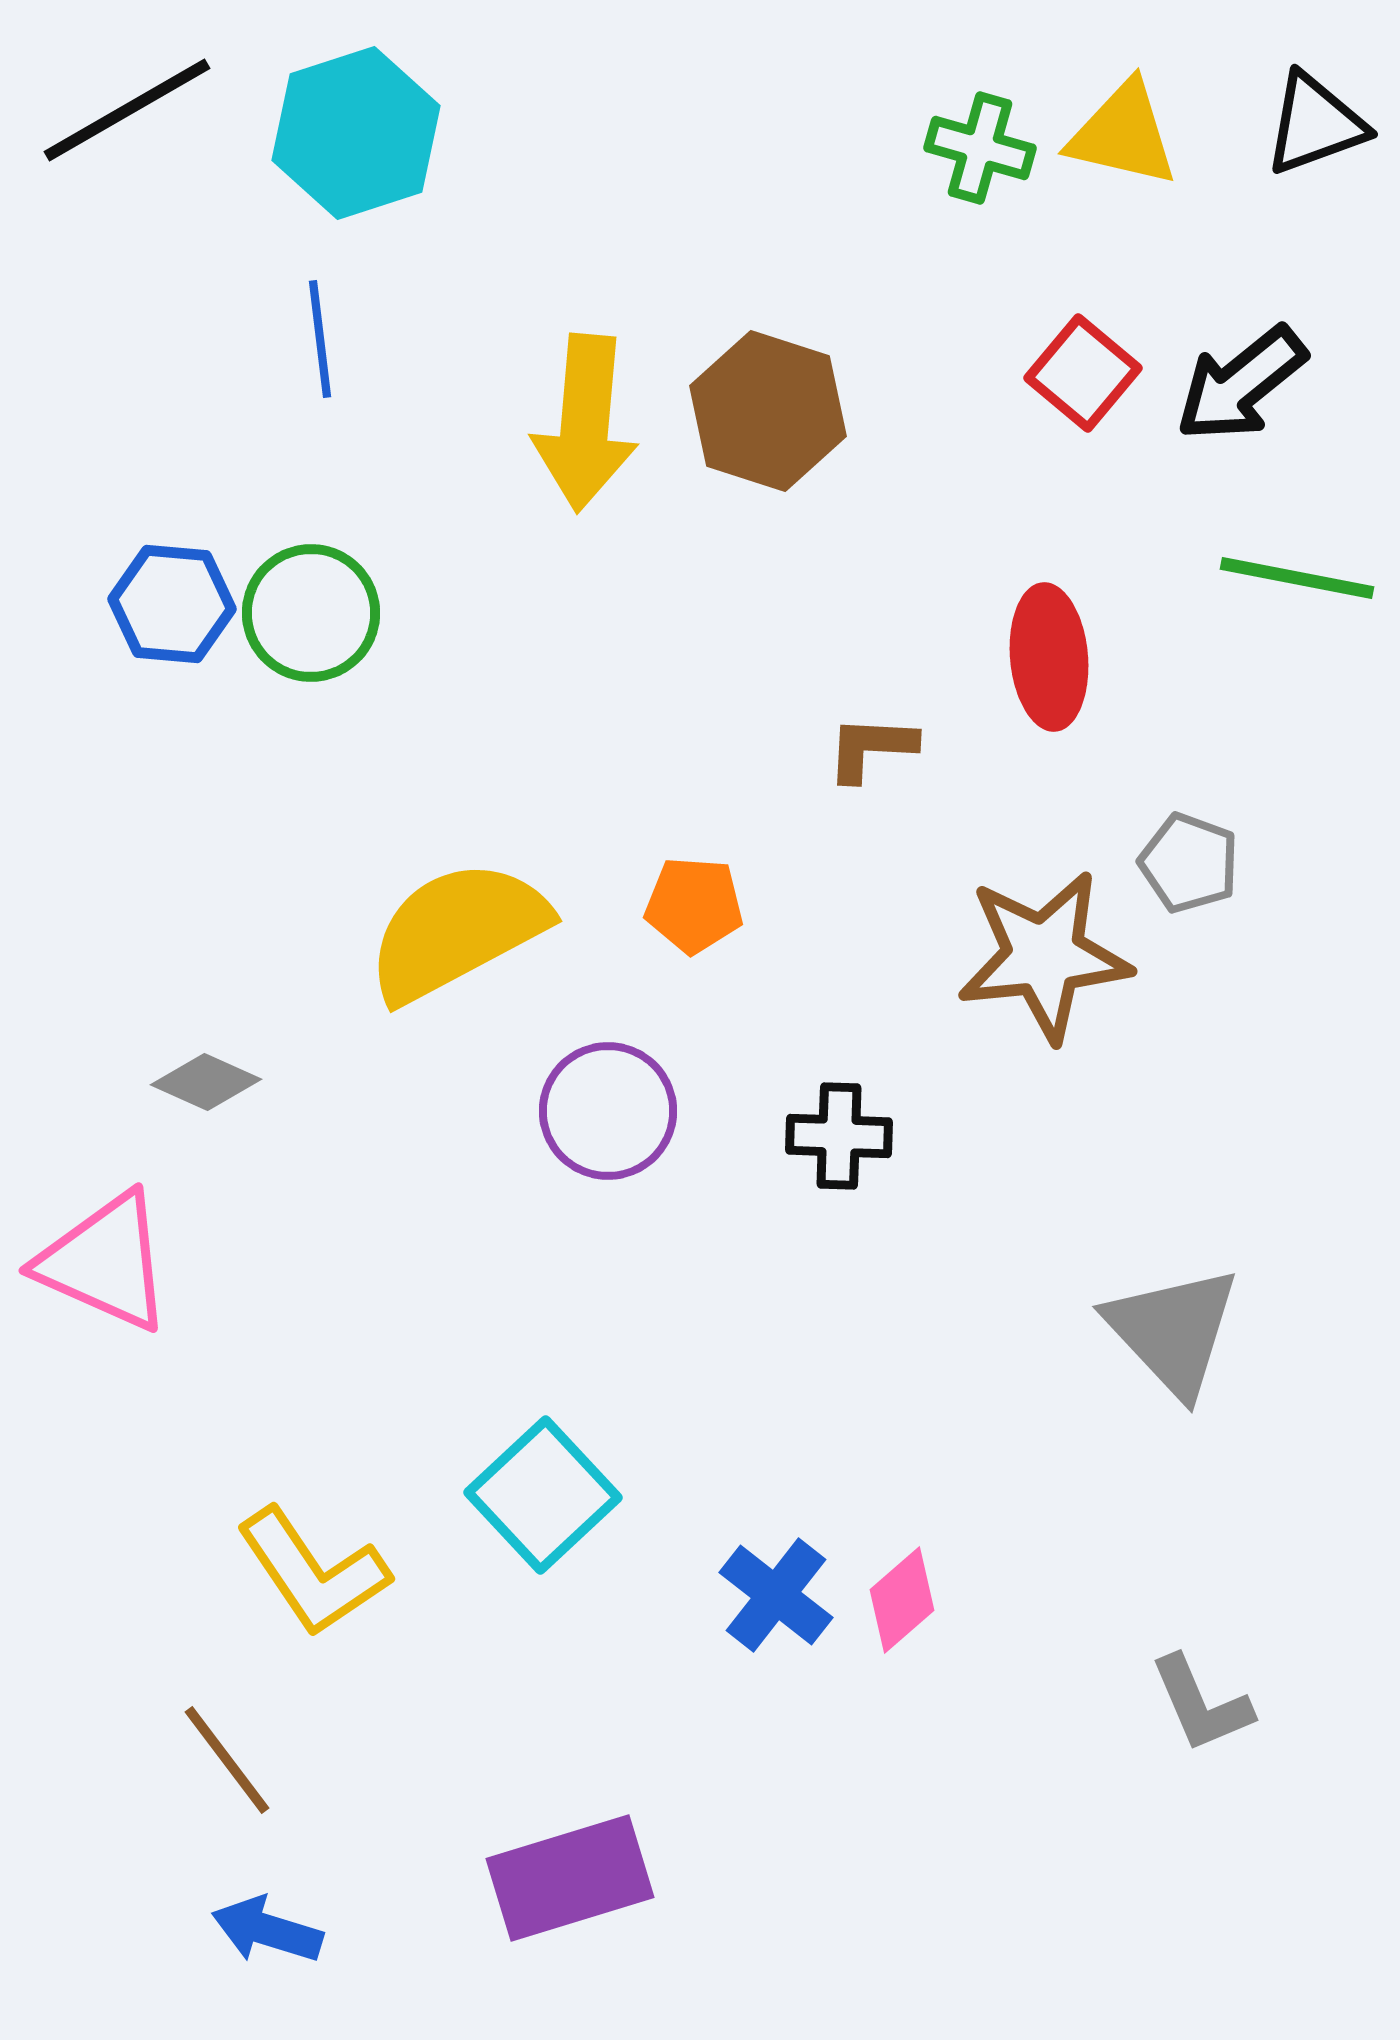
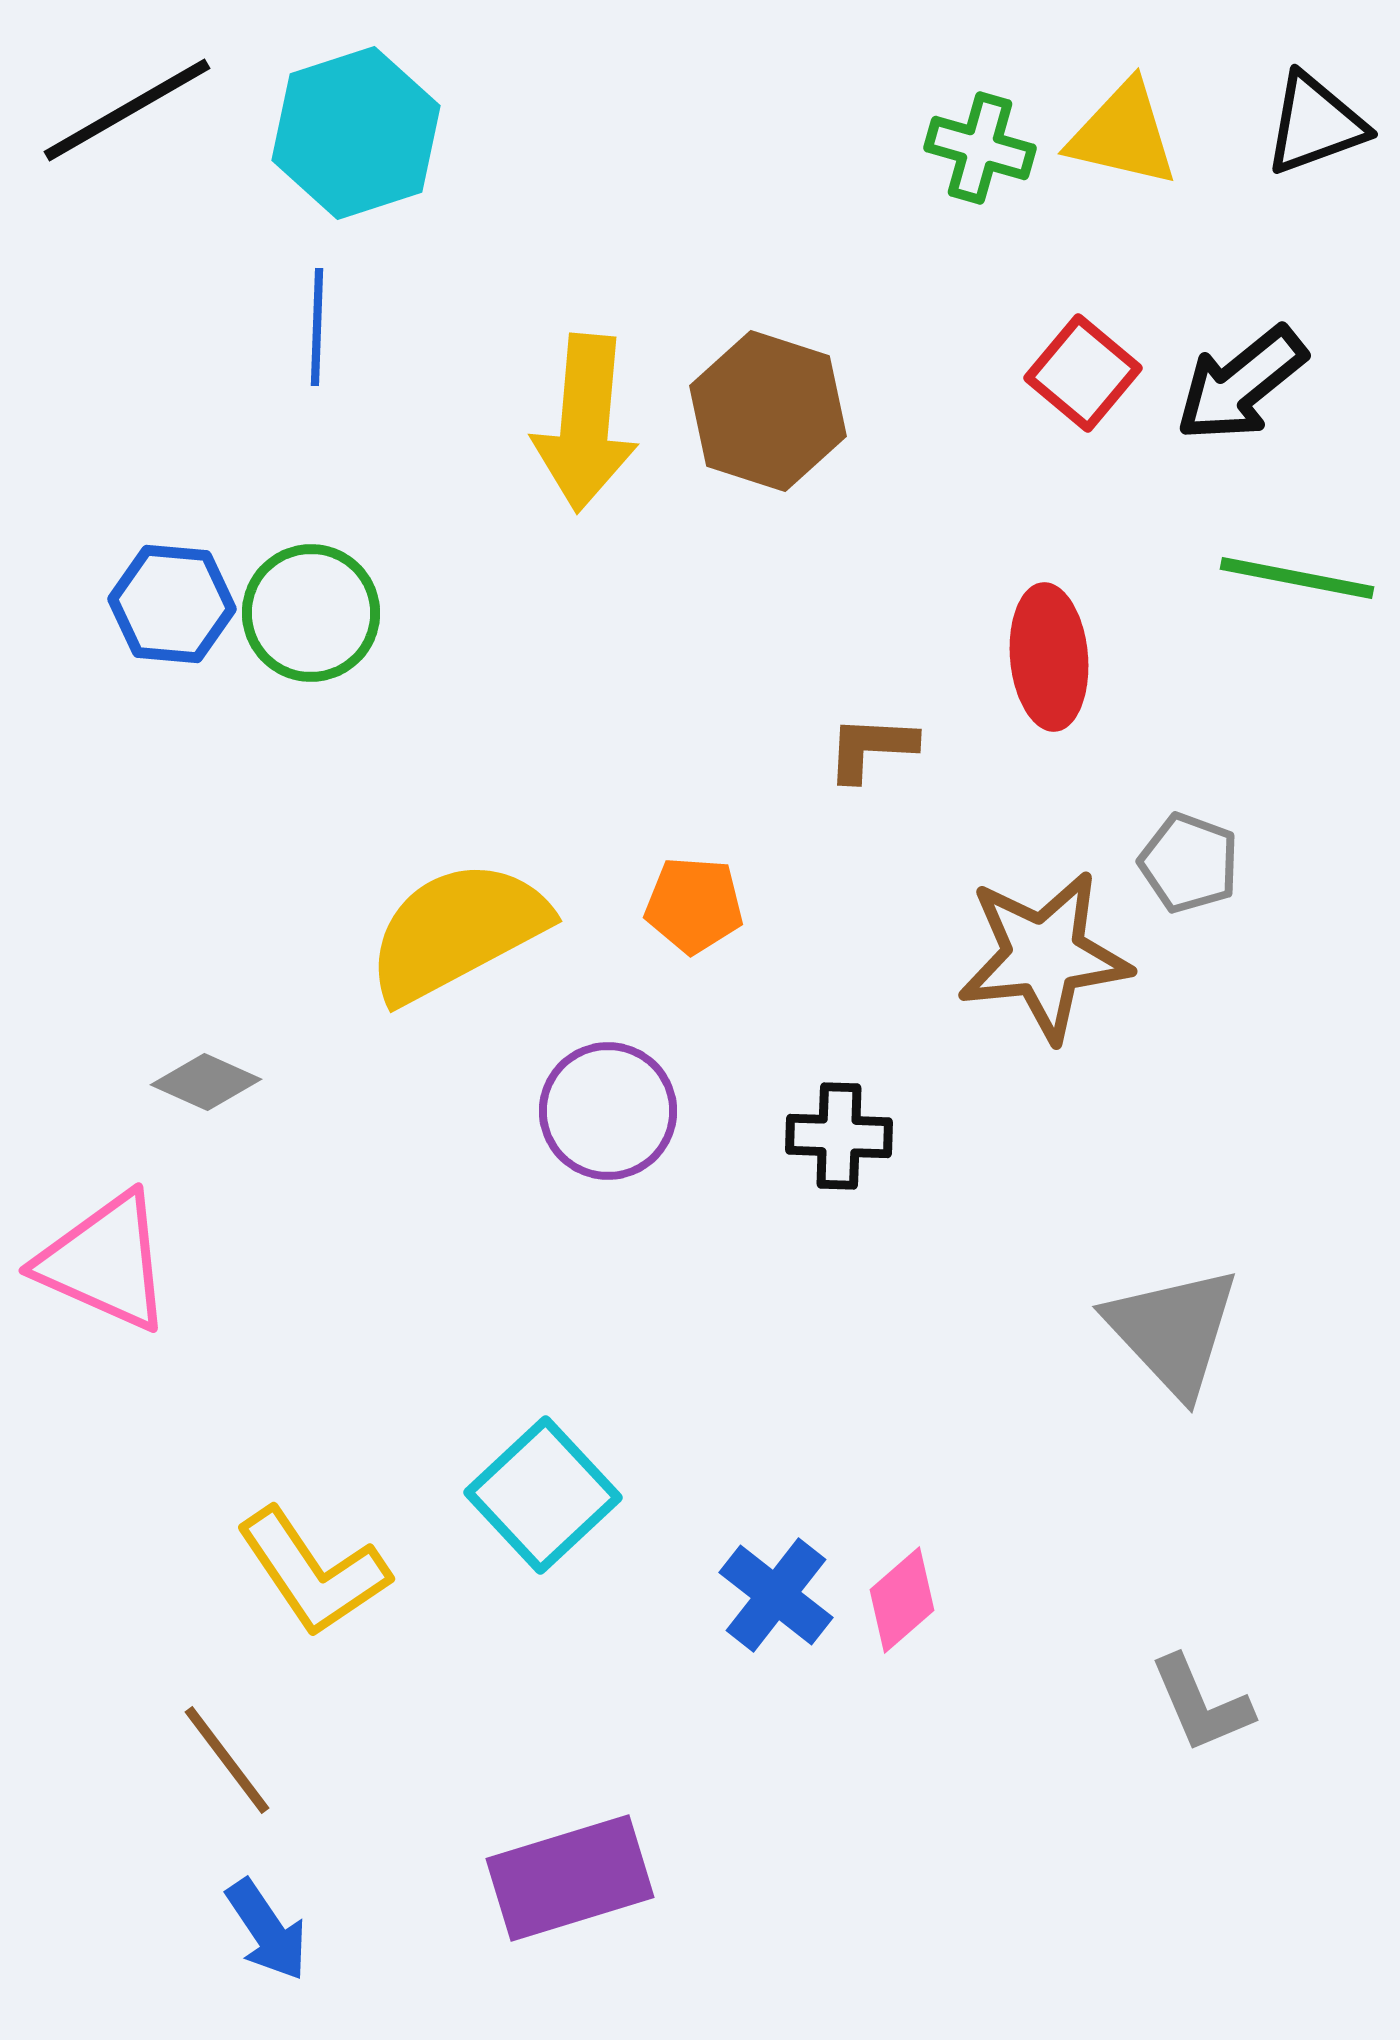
blue line: moved 3 px left, 12 px up; rotated 9 degrees clockwise
blue arrow: rotated 141 degrees counterclockwise
